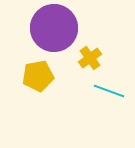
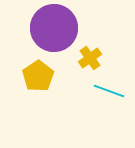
yellow pentagon: rotated 24 degrees counterclockwise
